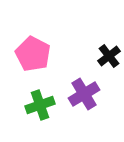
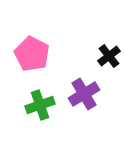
pink pentagon: moved 1 px left
